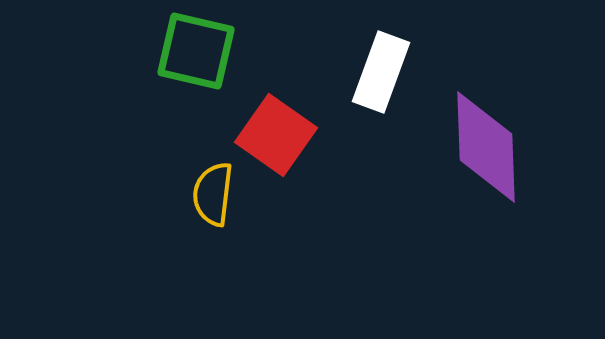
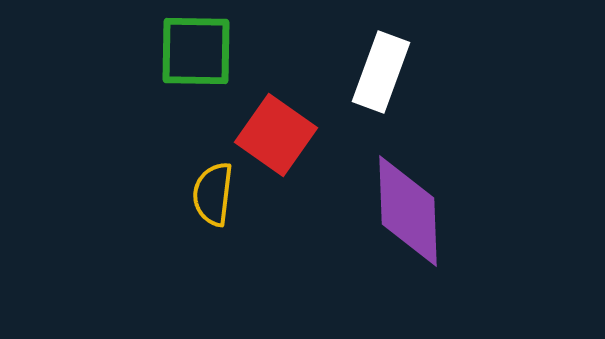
green square: rotated 12 degrees counterclockwise
purple diamond: moved 78 px left, 64 px down
